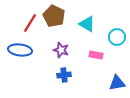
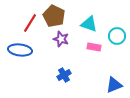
cyan triangle: moved 2 px right; rotated 12 degrees counterclockwise
cyan circle: moved 1 px up
purple star: moved 11 px up
pink rectangle: moved 2 px left, 8 px up
blue cross: rotated 24 degrees counterclockwise
blue triangle: moved 3 px left, 2 px down; rotated 12 degrees counterclockwise
